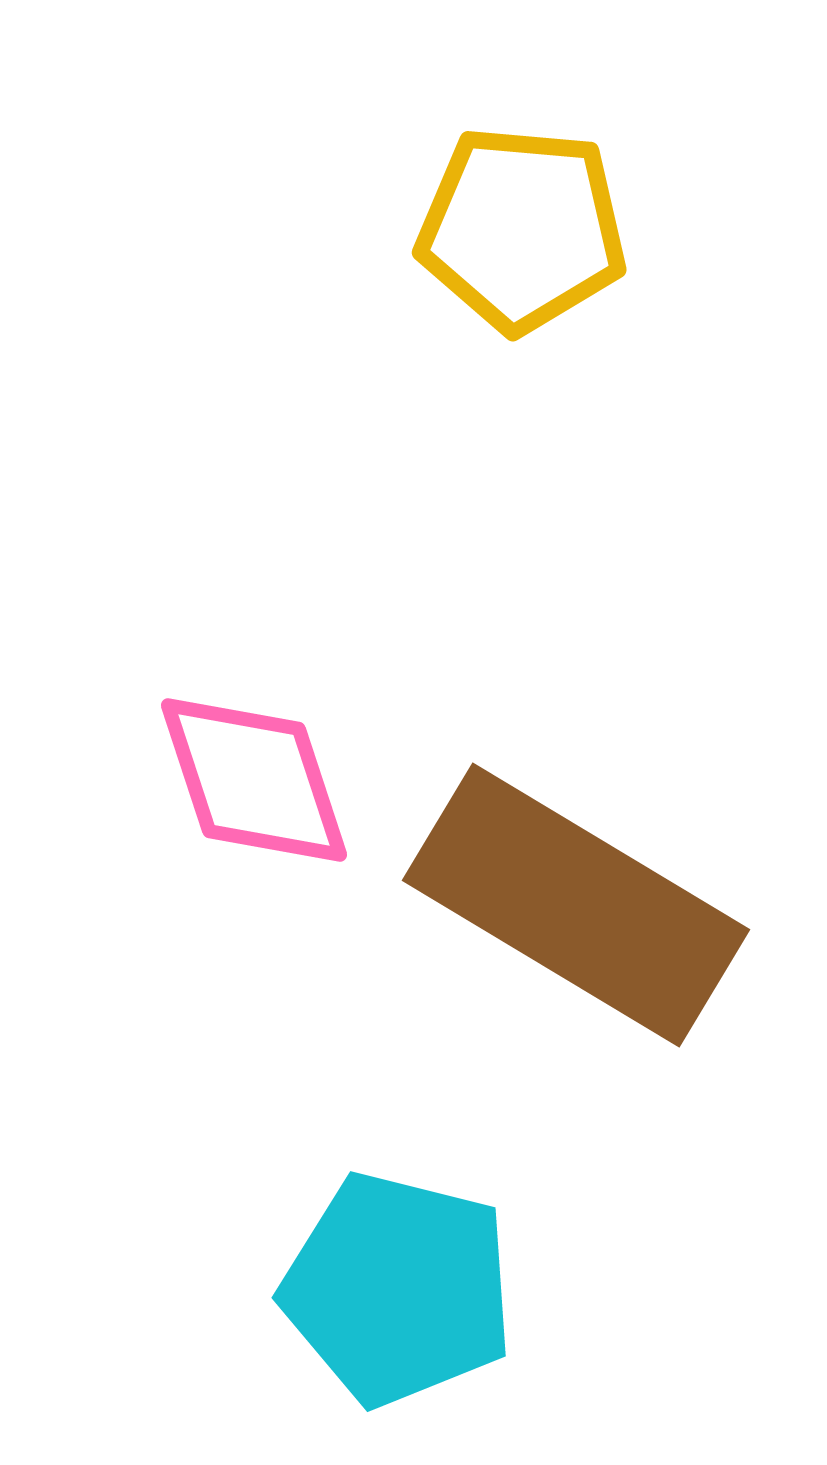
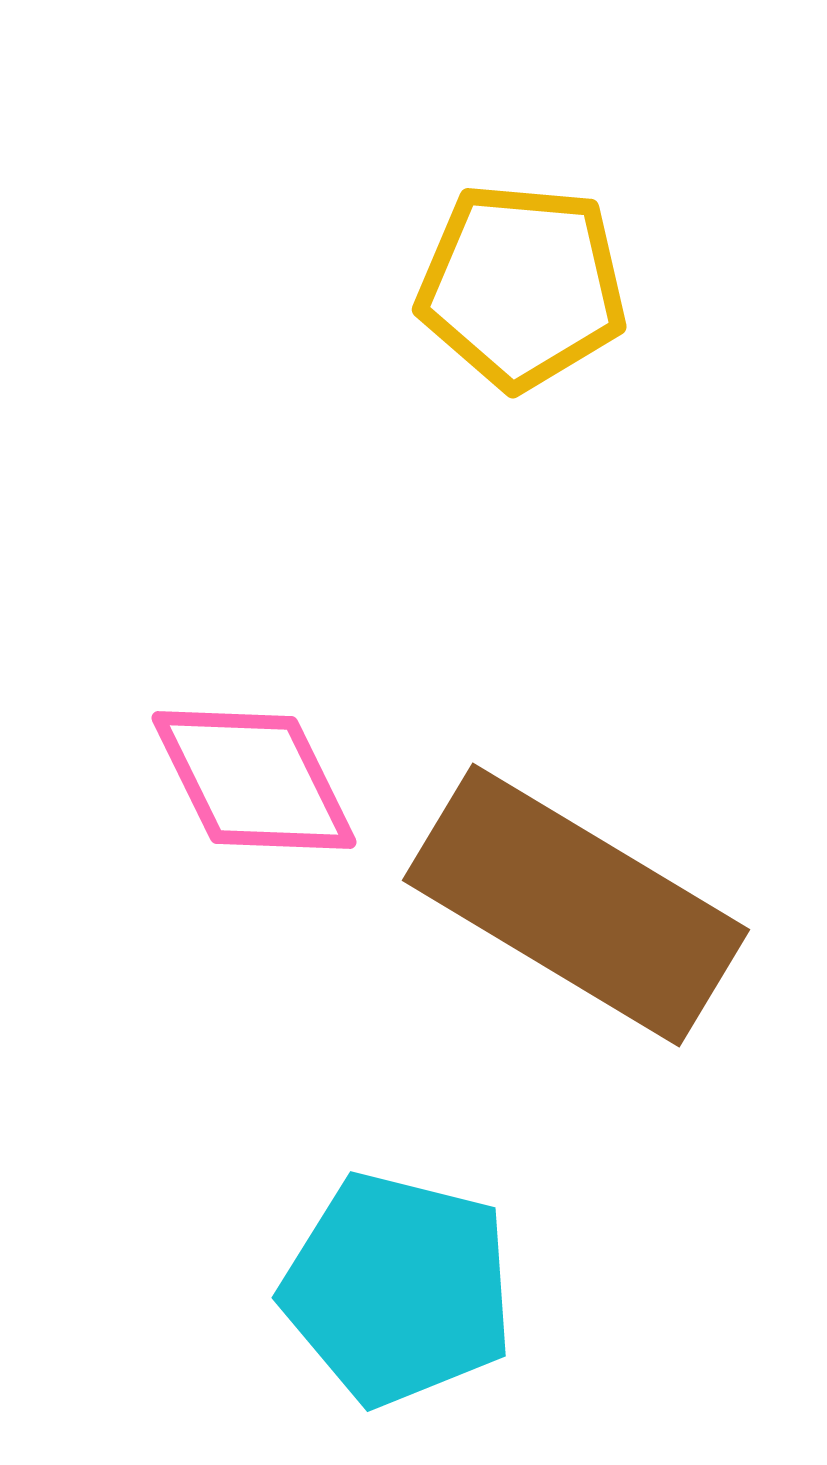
yellow pentagon: moved 57 px down
pink diamond: rotated 8 degrees counterclockwise
